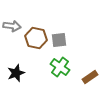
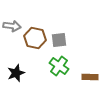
brown hexagon: moved 1 px left
green cross: moved 1 px left, 1 px up
brown rectangle: rotated 35 degrees clockwise
